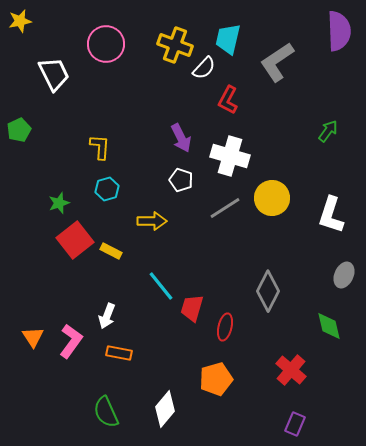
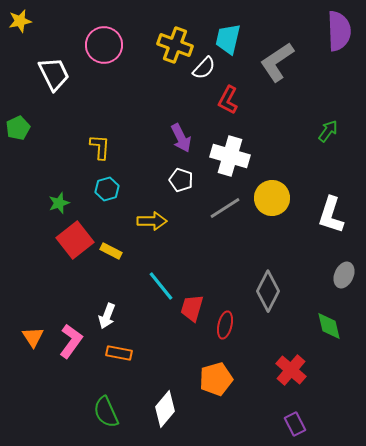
pink circle: moved 2 px left, 1 px down
green pentagon: moved 1 px left, 2 px up
red ellipse: moved 2 px up
purple rectangle: rotated 50 degrees counterclockwise
